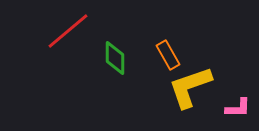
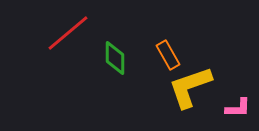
red line: moved 2 px down
